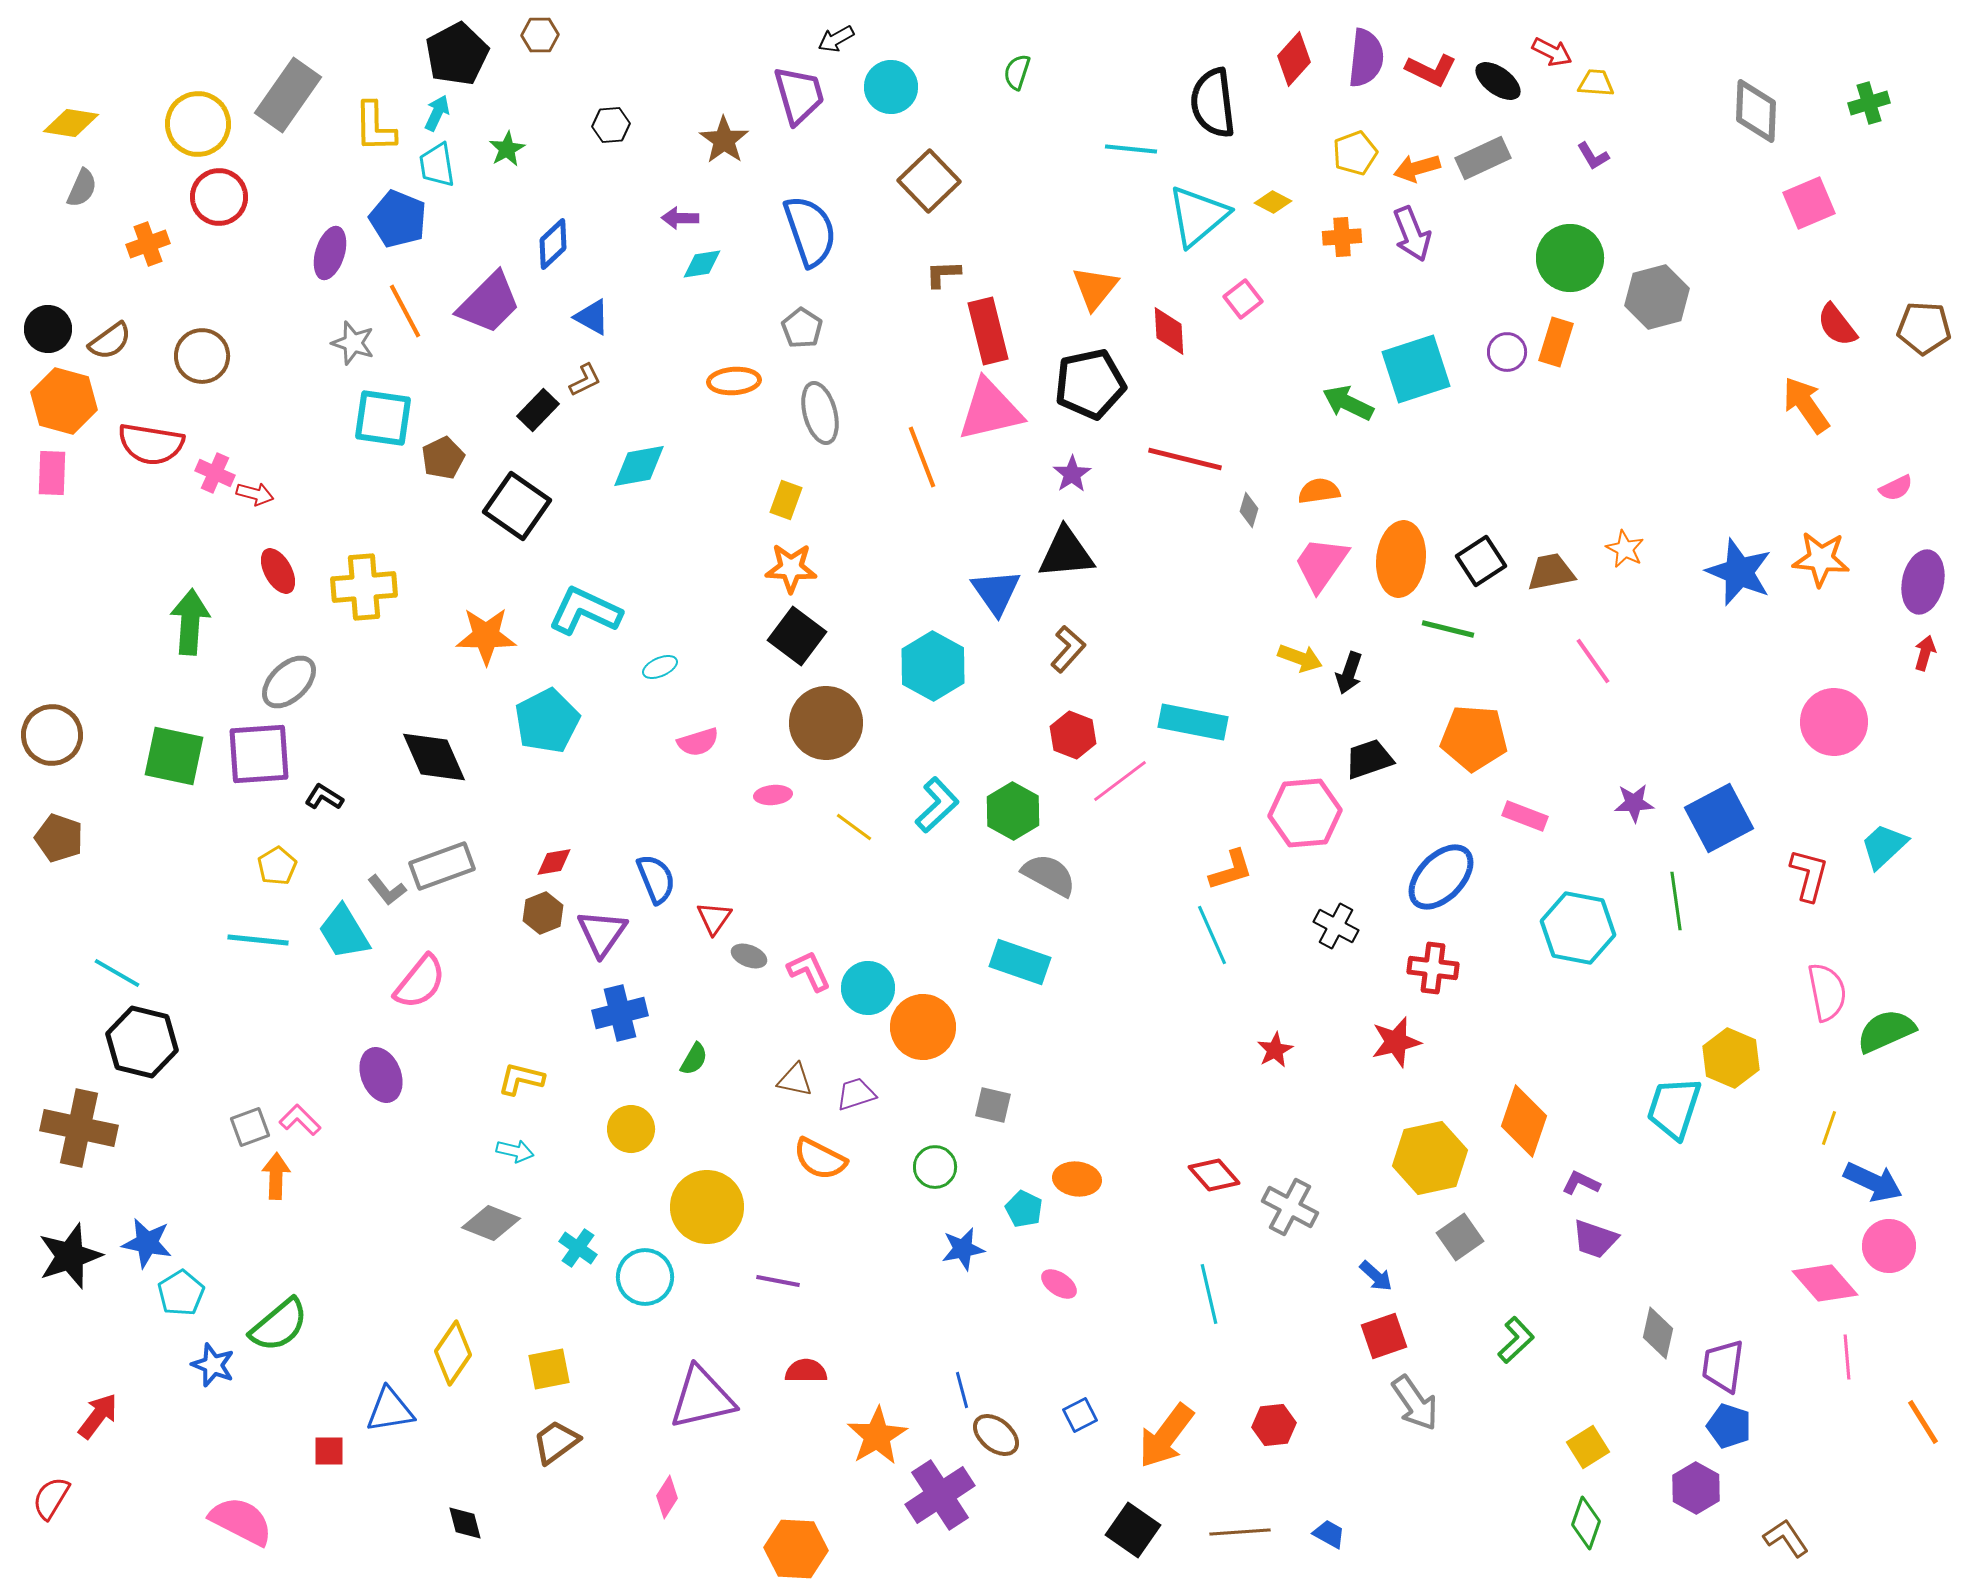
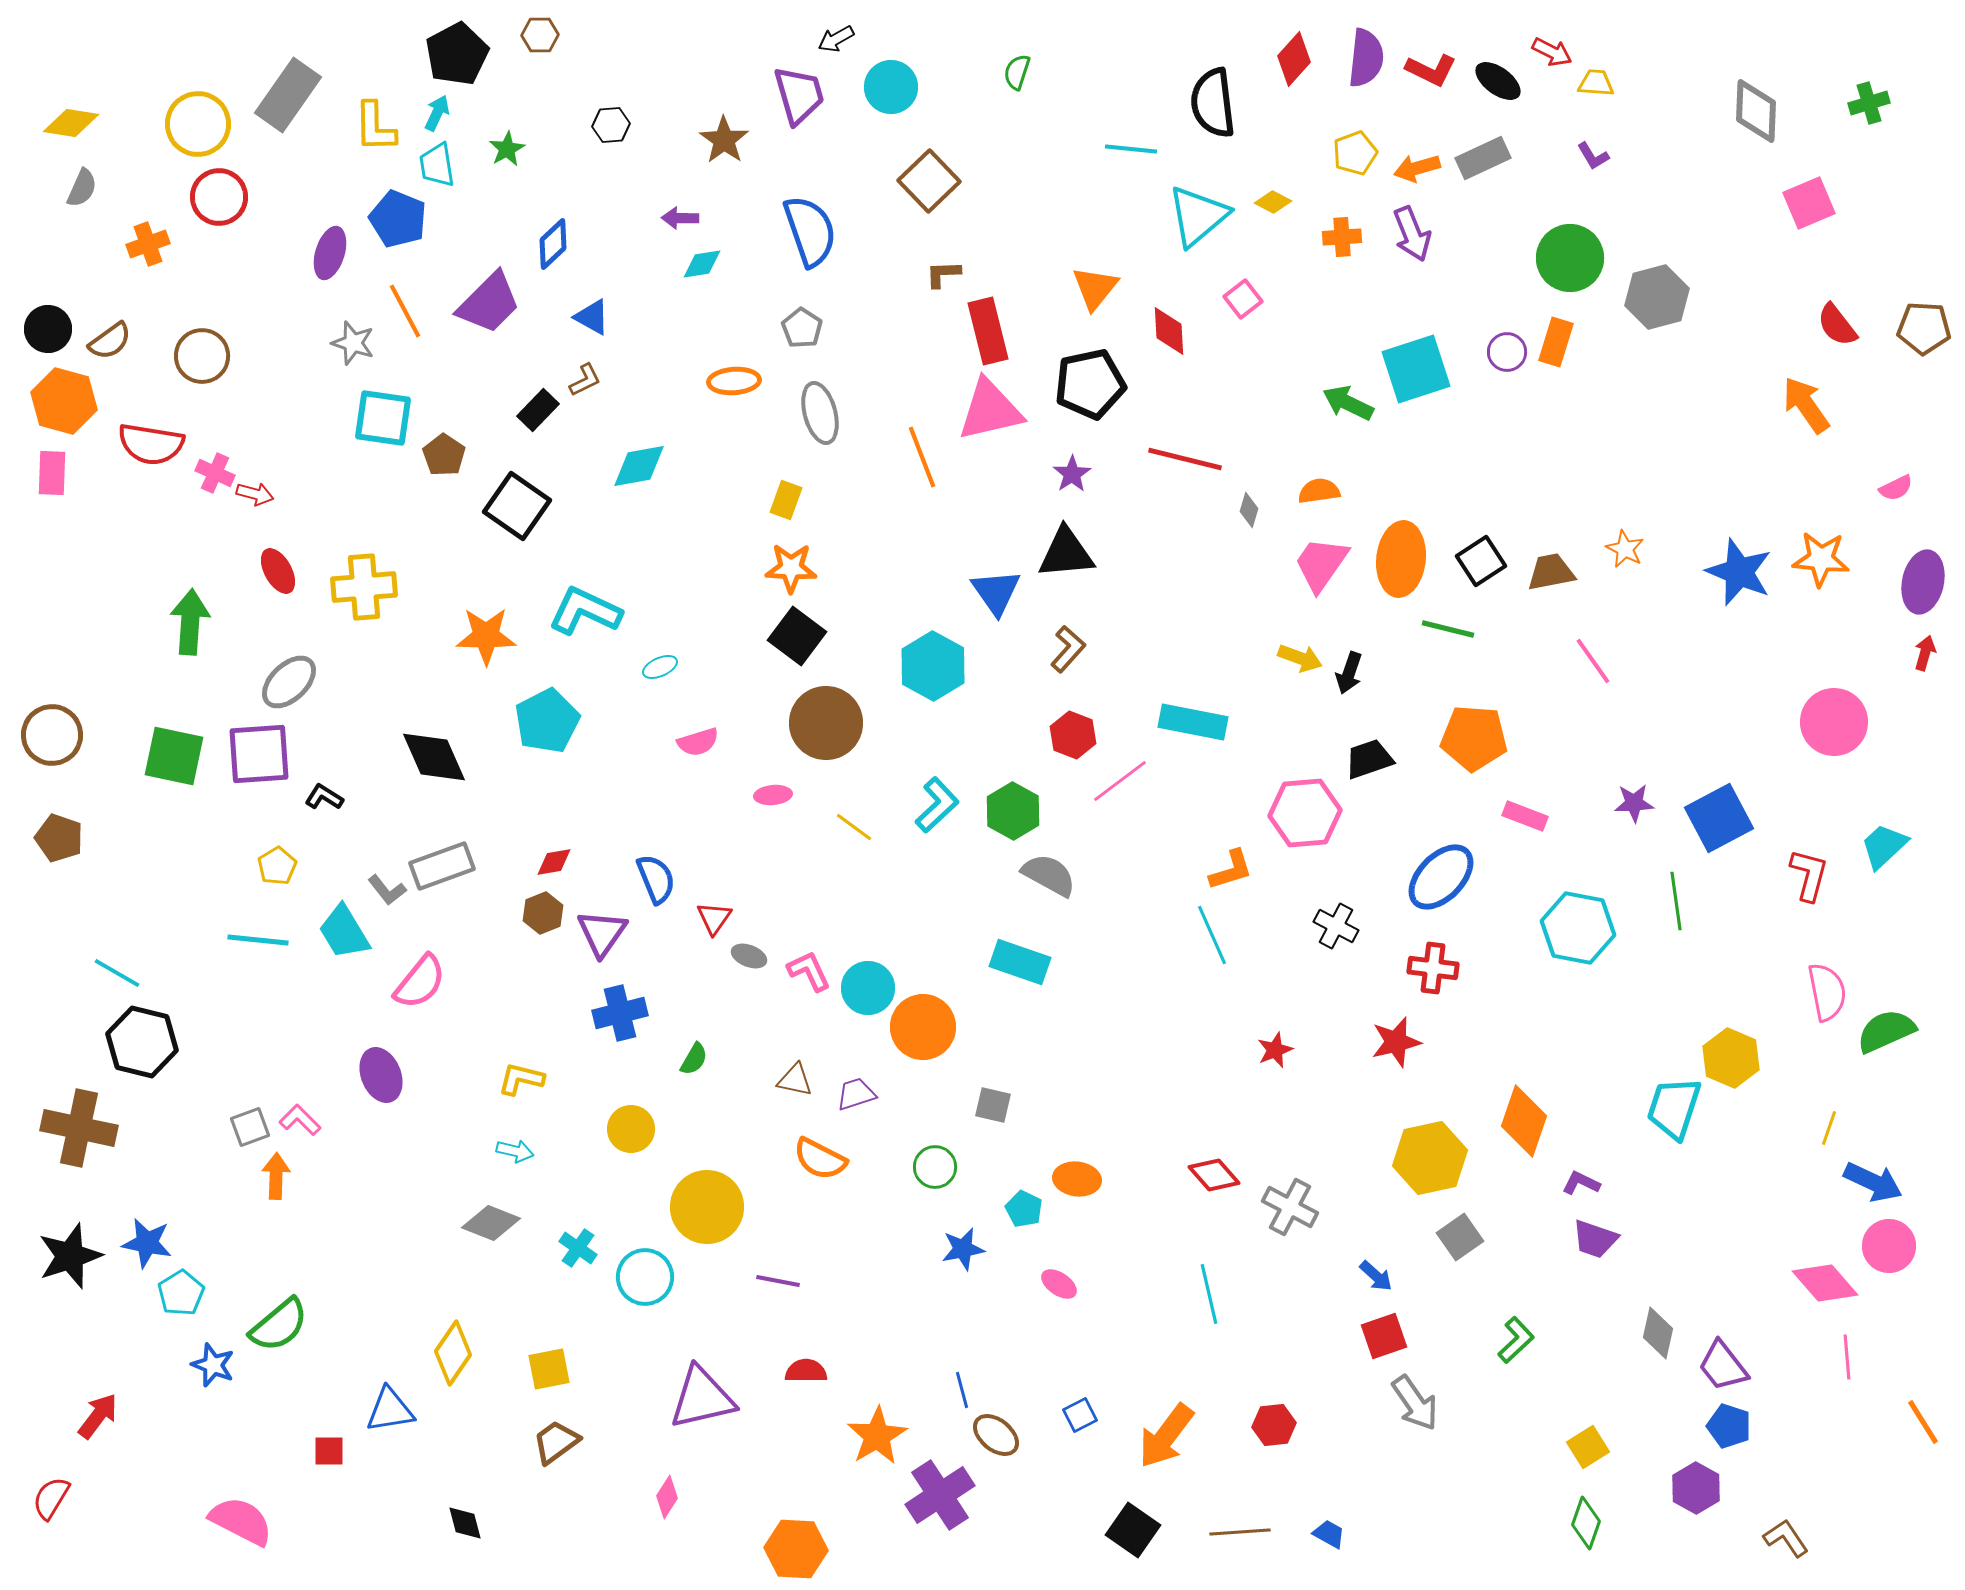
brown pentagon at (443, 458): moved 1 px right, 3 px up; rotated 12 degrees counterclockwise
red star at (1275, 1050): rotated 6 degrees clockwise
purple trapezoid at (1723, 1366): rotated 46 degrees counterclockwise
